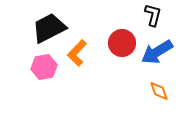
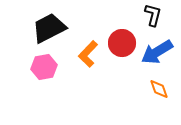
orange L-shape: moved 11 px right, 1 px down
orange diamond: moved 2 px up
